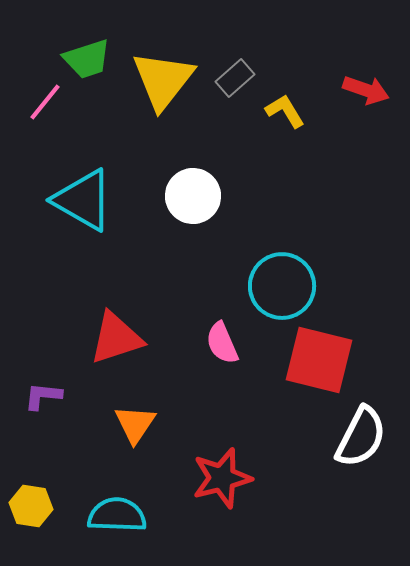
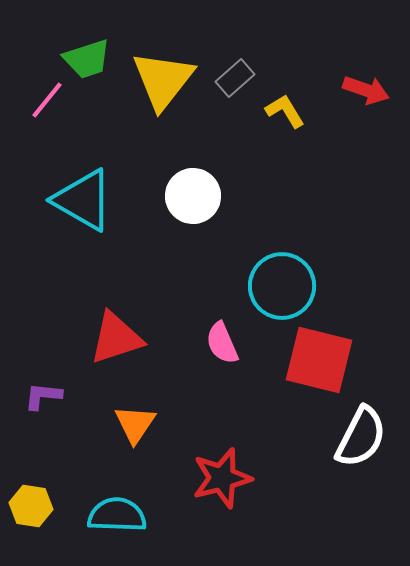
pink line: moved 2 px right, 2 px up
